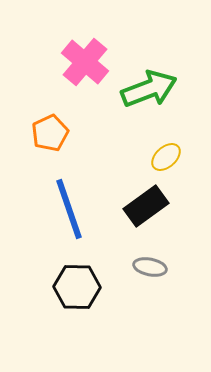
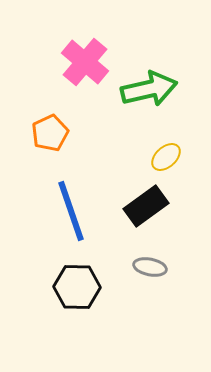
green arrow: rotated 8 degrees clockwise
blue line: moved 2 px right, 2 px down
